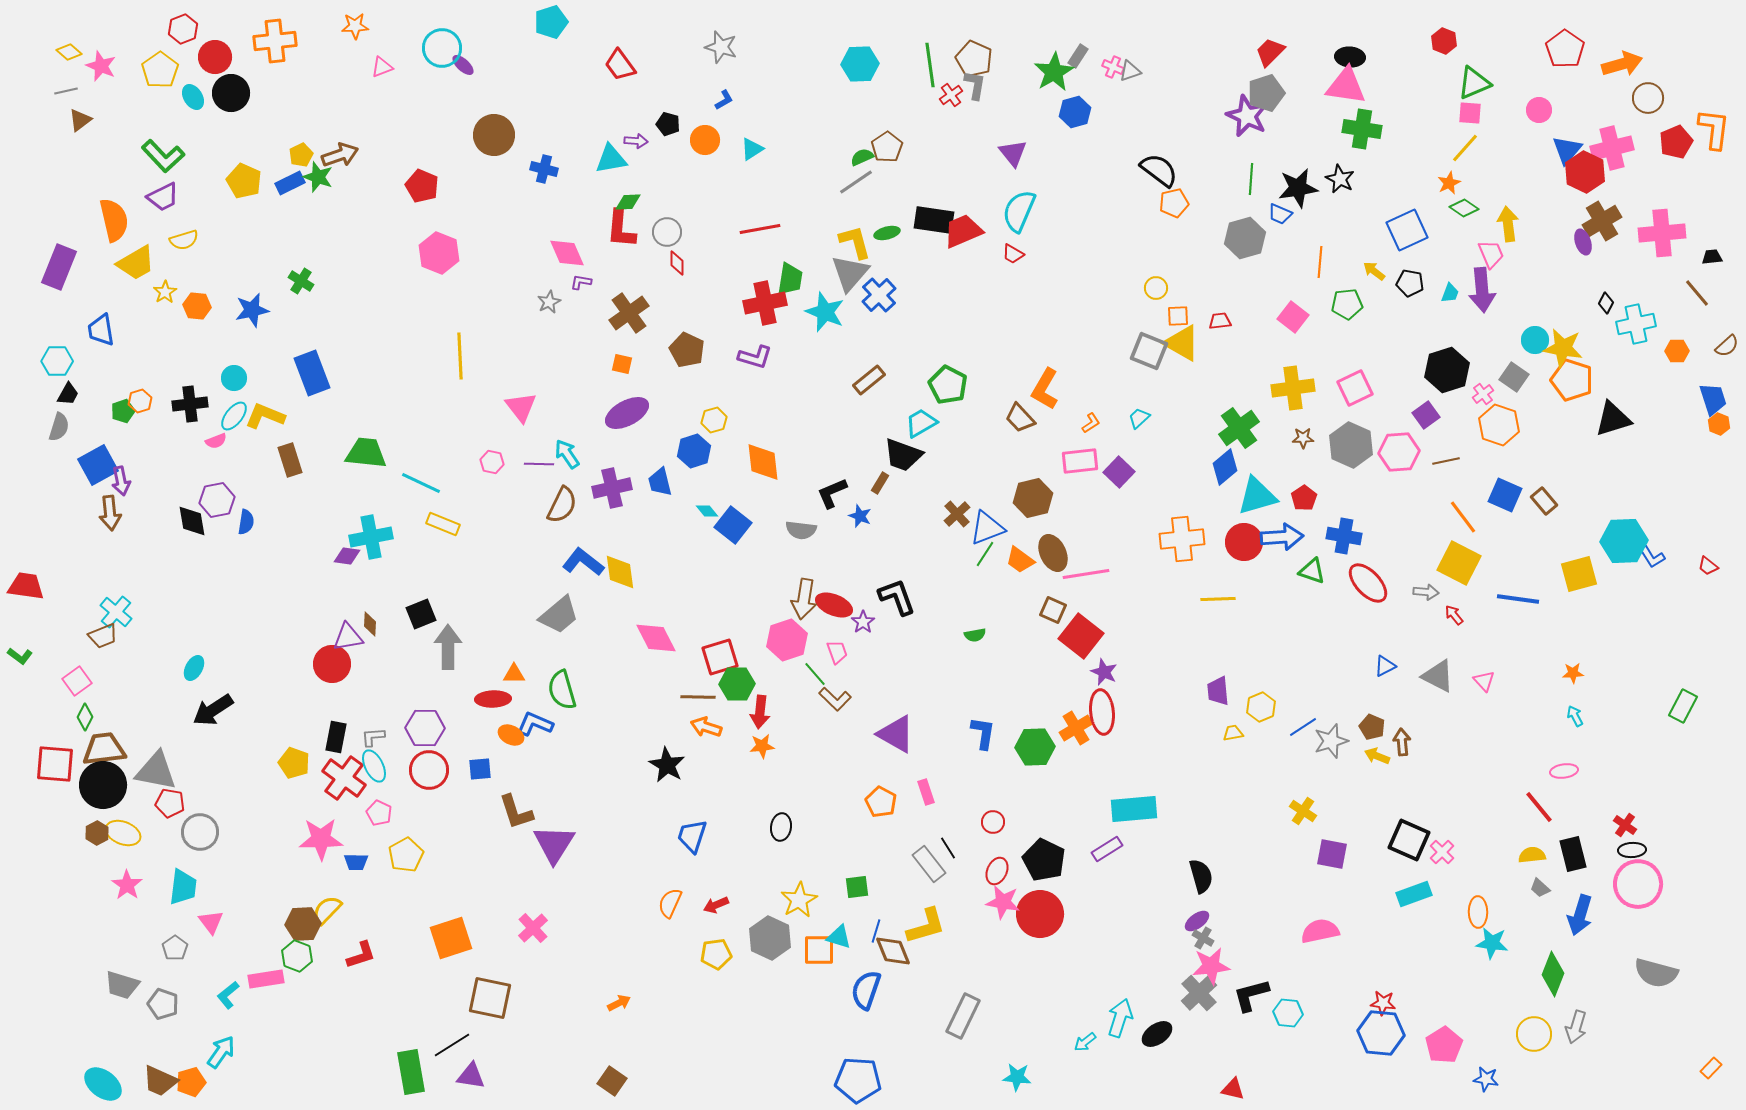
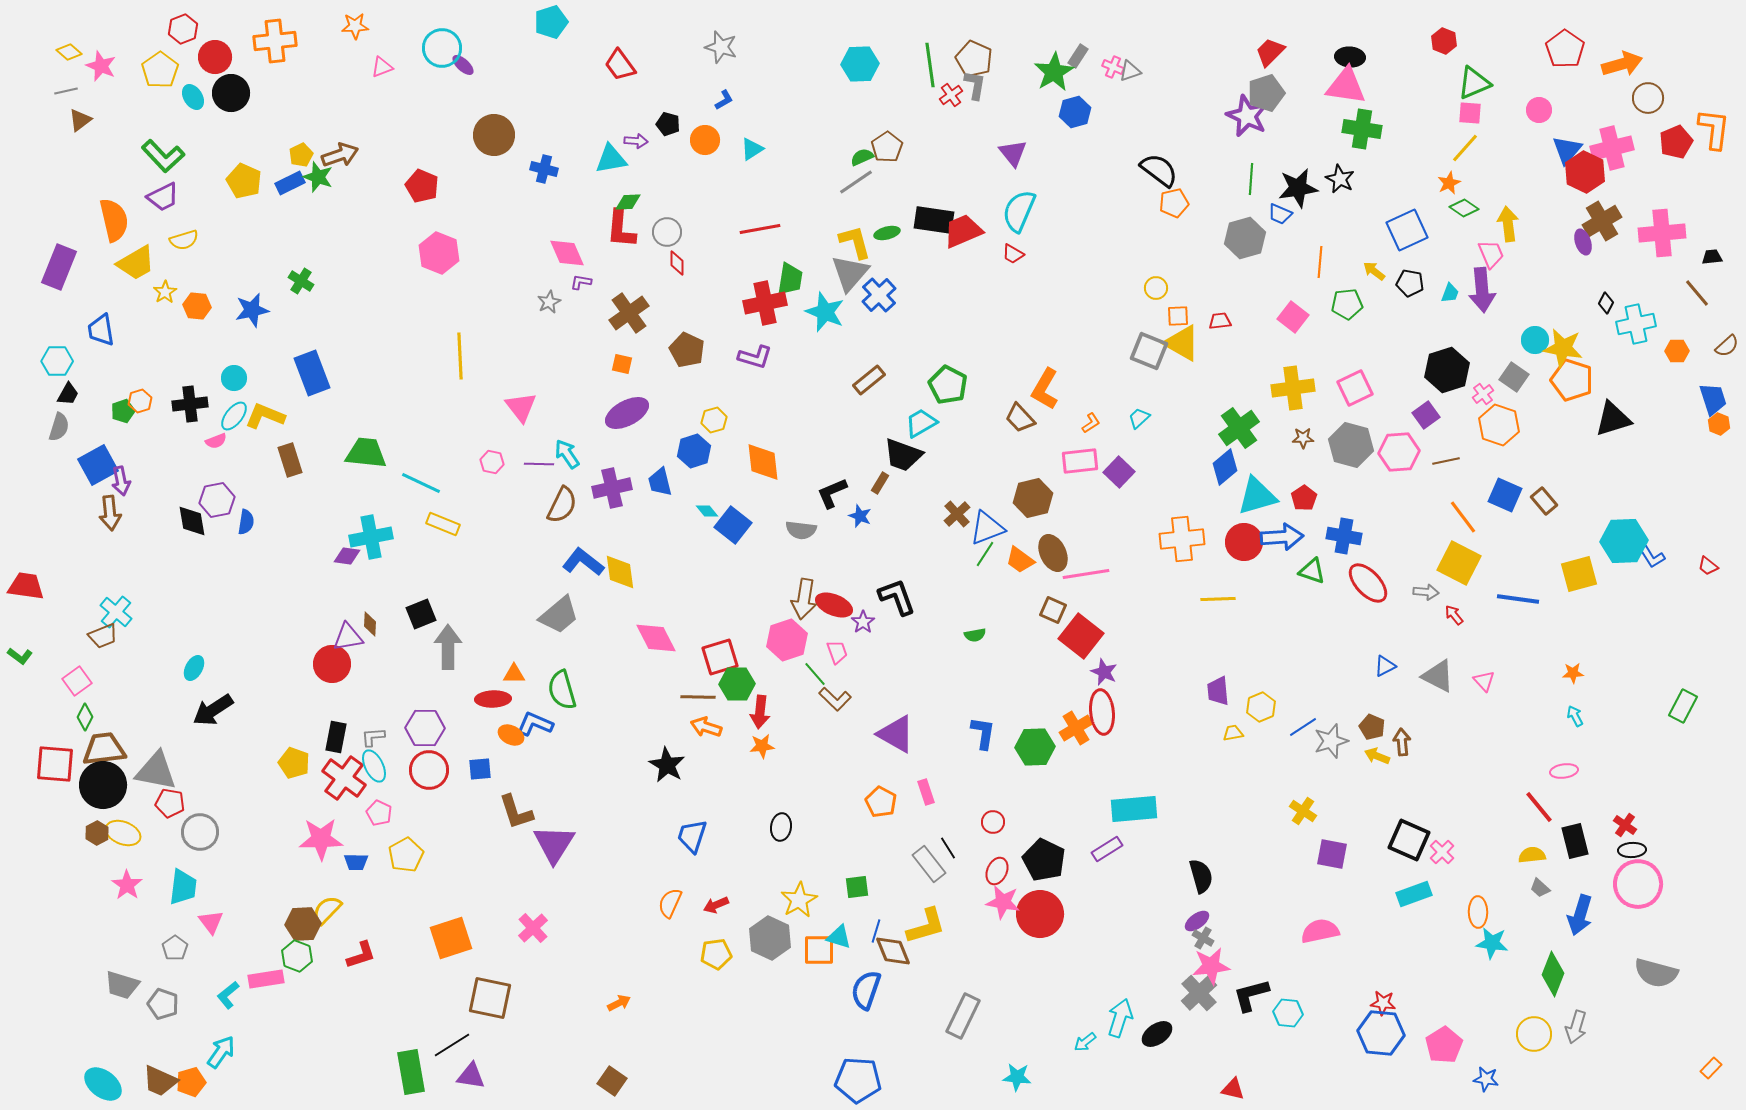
gray hexagon at (1351, 445): rotated 9 degrees counterclockwise
black rectangle at (1573, 854): moved 2 px right, 13 px up
